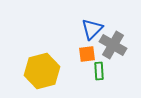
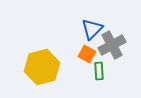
gray cross: moved 1 px left; rotated 32 degrees clockwise
orange square: rotated 36 degrees clockwise
yellow hexagon: moved 4 px up
